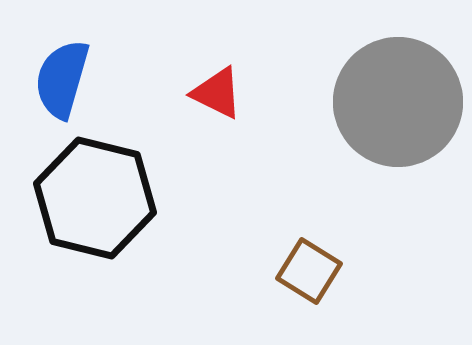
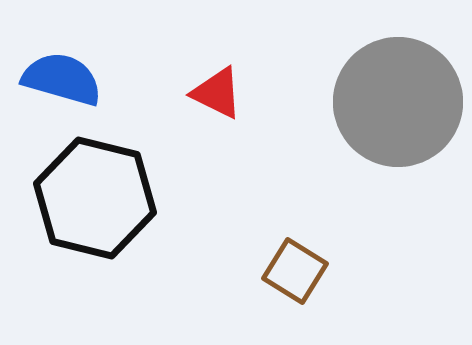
blue semicircle: rotated 90 degrees clockwise
brown square: moved 14 px left
